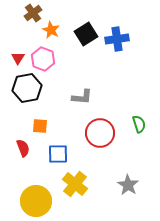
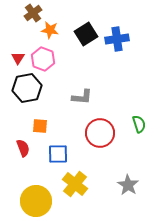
orange star: moved 1 px left; rotated 18 degrees counterclockwise
